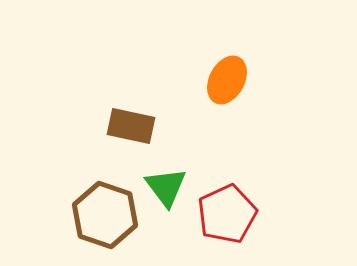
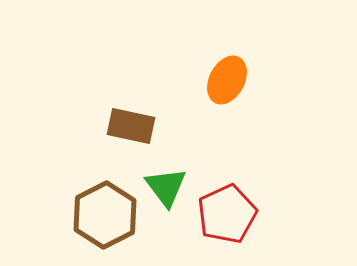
brown hexagon: rotated 14 degrees clockwise
